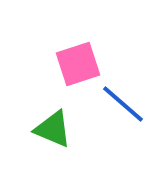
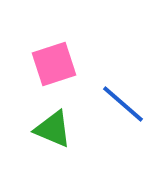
pink square: moved 24 px left
